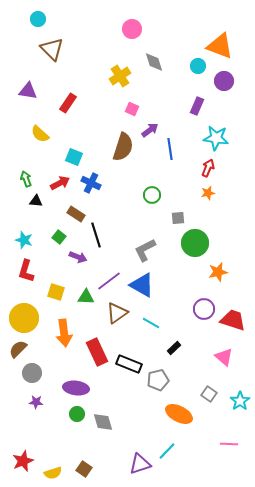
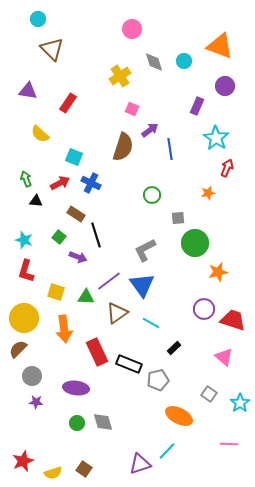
cyan circle at (198, 66): moved 14 px left, 5 px up
purple circle at (224, 81): moved 1 px right, 5 px down
cyan star at (216, 138): rotated 25 degrees clockwise
red arrow at (208, 168): moved 19 px right
blue triangle at (142, 285): rotated 24 degrees clockwise
orange arrow at (64, 333): moved 4 px up
gray circle at (32, 373): moved 3 px down
cyan star at (240, 401): moved 2 px down
green circle at (77, 414): moved 9 px down
orange ellipse at (179, 414): moved 2 px down
